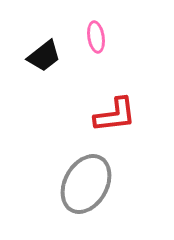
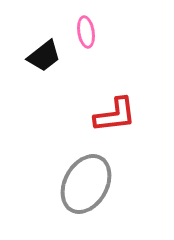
pink ellipse: moved 10 px left, 5 px up
